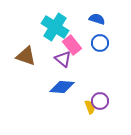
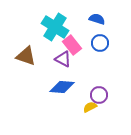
purple triangle: rotated 12 degrees counterclockwise
purple circle: moved 1 px left, 6 px up
yellow semicircle: rotated 96 degrees counterclockwise
